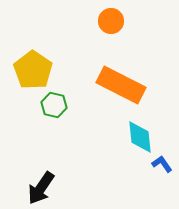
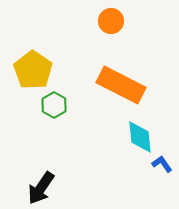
green hexagon: rotated 15 degrees clockwise
